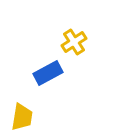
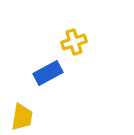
yellow cross: rotated 15 degrees clockwise
